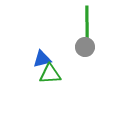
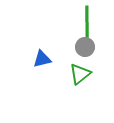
green triangle: moved 30 px right; rotated 35 degrees counterclockwise
